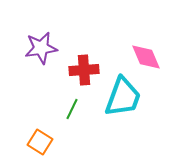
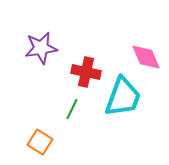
red cross: moved 2 px right, 2 px down; rotated 16 degrees clockwise
